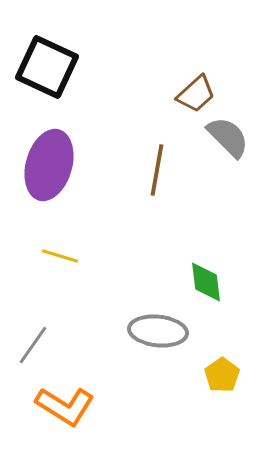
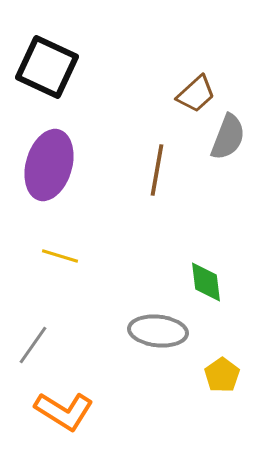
gray semicircle: rotated 66 degrees clockwise
orange L-shape: moved 1 px left, 5 px down
